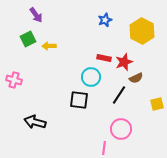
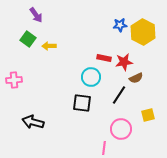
blue star: moved 15 px right, 5 px down; rotated 16 degrees clockwise
yellow hexagon: moved 1 px right, 1 px down
green square: rotated 28 degrees counterclockwise
red star: rotated 12 degrees clockwise
pink cross: rotated 21 degrees counterclockwise
black square: moved 3 px right, 3 px down
yellow square: moved 9 px left, 11 px down
black arrow: moved 2 px left
